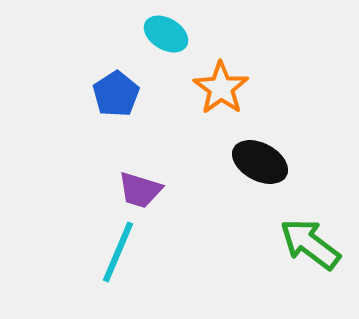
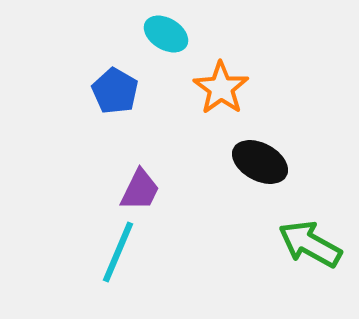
blue pentagon: moved 1 px left, 3 px up; rotated 9 degrees counterclockwise
purple trapezoid: rotated 81 degrees counterclockwise
green arrow: rotated 8 degrees counterclockwise
